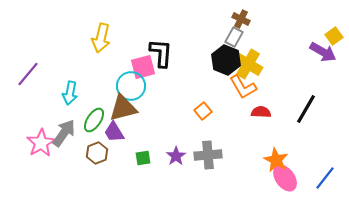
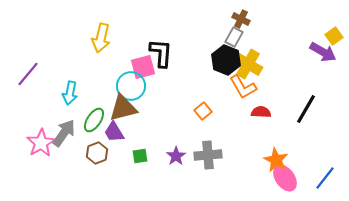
green square: moved 3 px left, 2 px up
